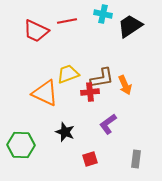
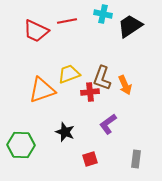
yellow trapezoid: moved 1 px right
brown L-shape: rotated 120 degrees clockwise
orange triangle: moved 3 px left, 3 px up; rotated 44 degrees counterclockwise
